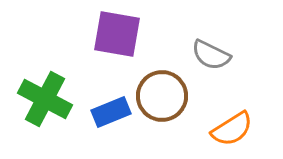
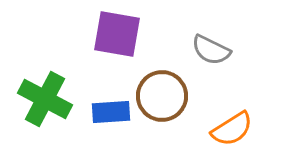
gray semicircle: moved 5 px up
blue rectangle: rotated 18 degrees clockwise
